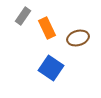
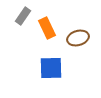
blue square: rotated 35 degrees counterclockwise
